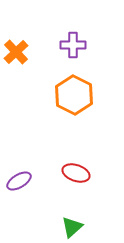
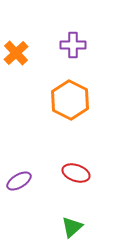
orange cross: moved 1 px down
orange hexagon: moved 4 px left, 5 px down
